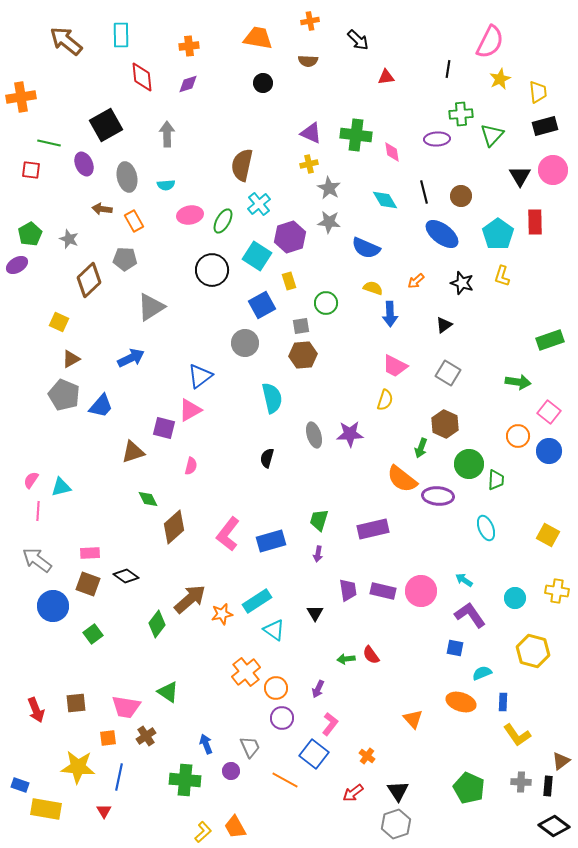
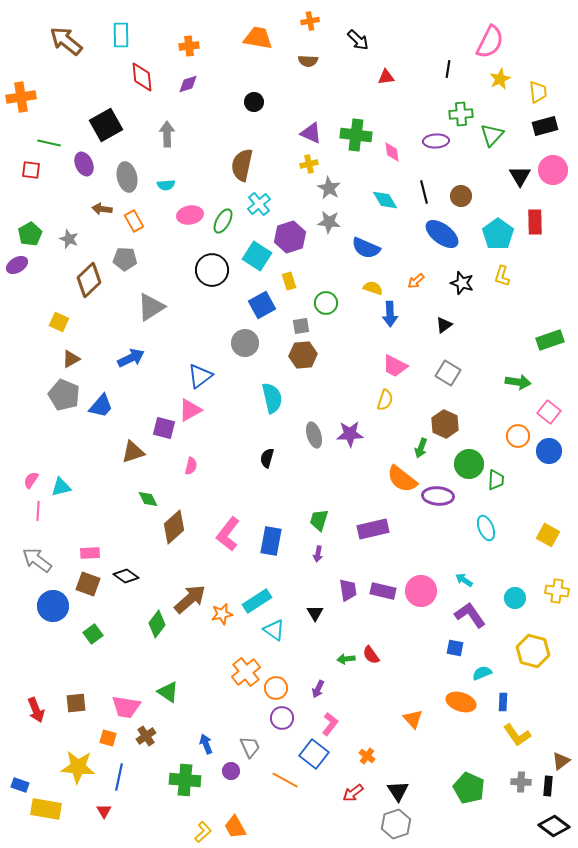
black circle at (263, 83): moved 9 px left, 19 px down
purple ellipse at (437, 139): moved 1 px left, 2 px down
blue rectangle at (271, 541): rotated 64 degrees counterclockwise
orange square at (108, 738): rotated 24 degrees clockwise
